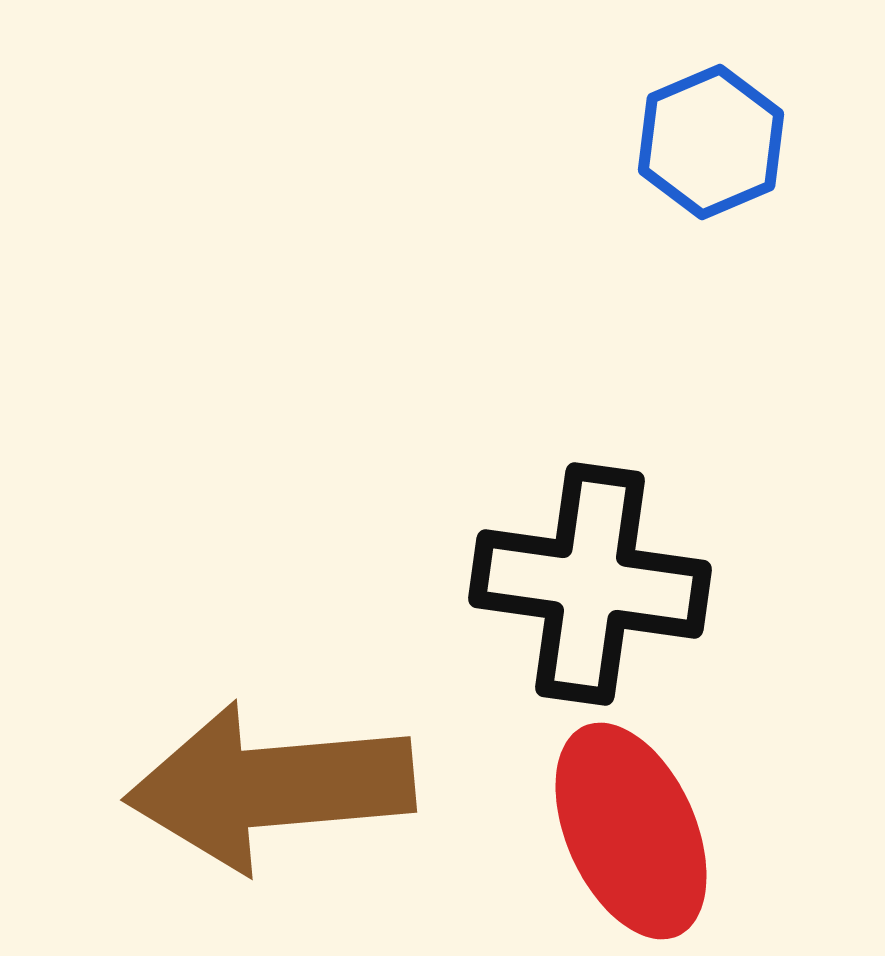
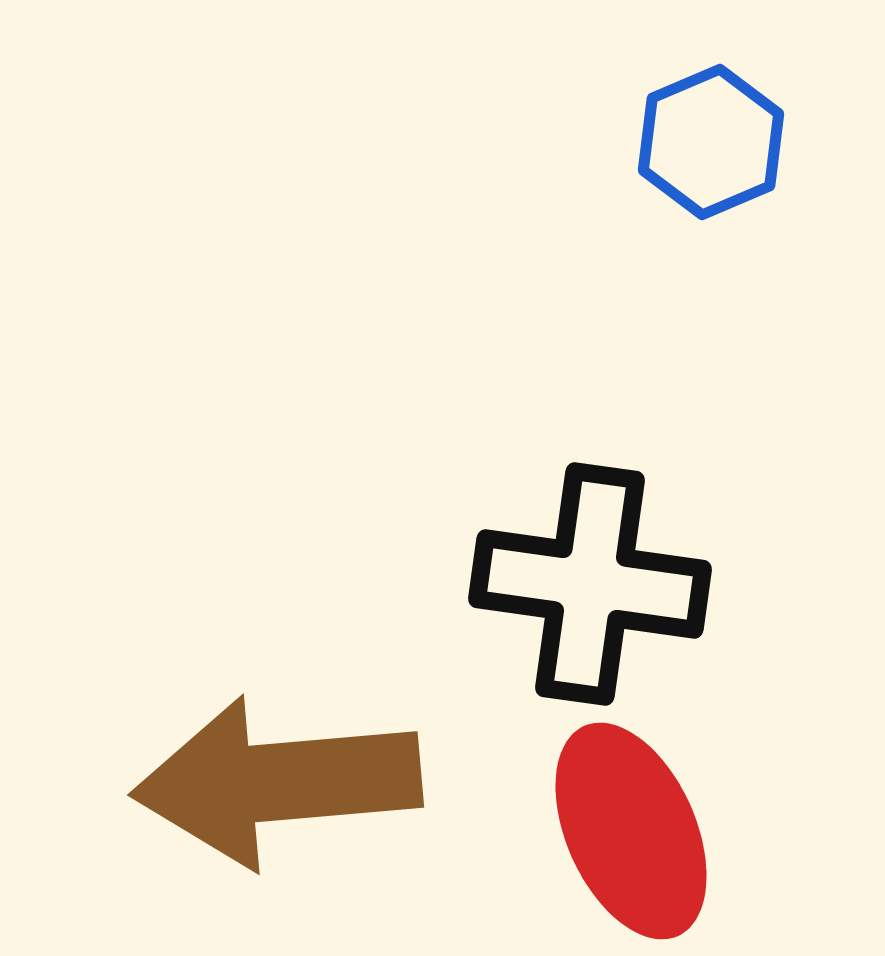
brown arrow: moved 7 px right, 5 px up
